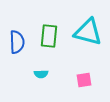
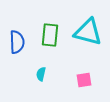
green rectangle: moved 1 px right, 1 px up
cyan semicircle: rotated 104 degrees clockwise
